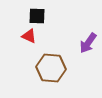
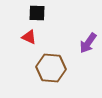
black square: moved 3 px up
red triangle: moved 1 px down
